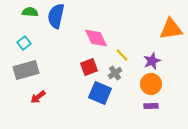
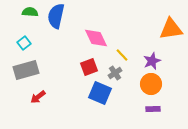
purple rectangle: moved 2 px right, 3 px down
